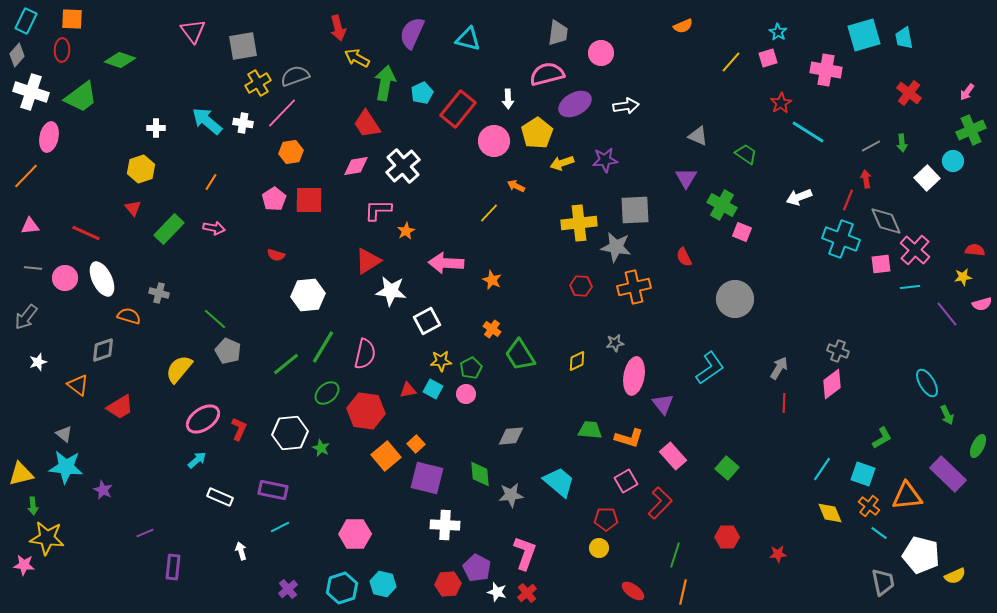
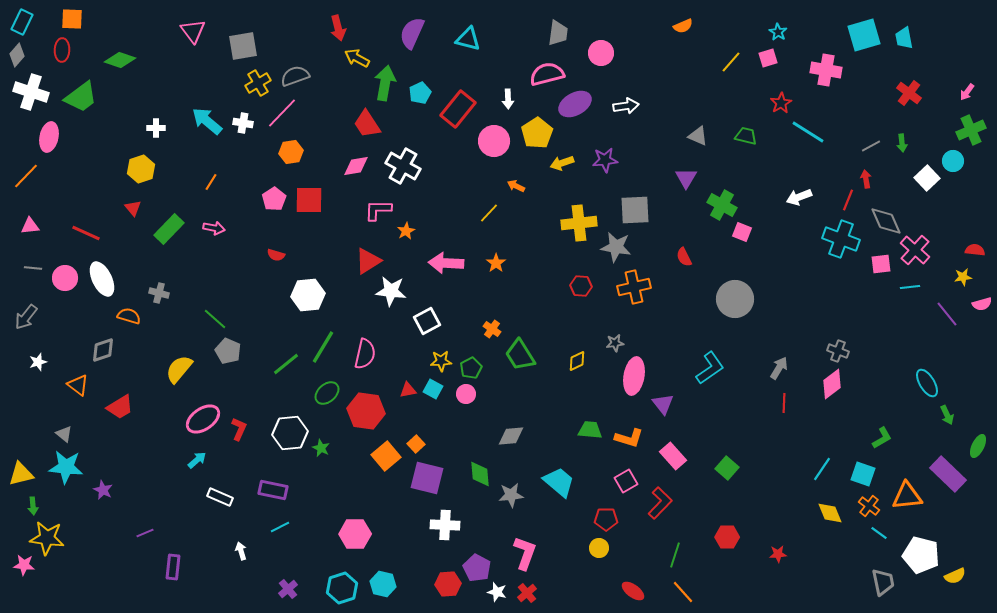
cyan rectangle at (26, 21): moved 4 px left, 1 px down
cyan pentagon at (422, 93): moved 2 px left
green trapezoid at (746, 154): moved 18 px up; rotated 20 degrees counterclockwise
white cross at (403, 166): rotated 20 degrees counterclockwise
orange star at (492, 280): moved 4 px right, 17 px up; rotated 12 degrees clockwise
orange line at (683, 592): rotated 55 degrees counterclockwise
